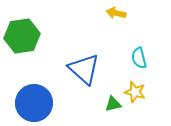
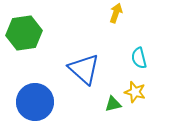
yellow arrow: rotated 96 degrees clockwise
green hexagon: moved 2 px right, 3 px up
blue circle: moved 1 px right, 1 px up
